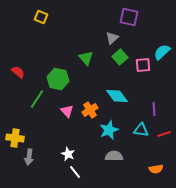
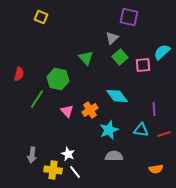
red semicircle: moved 1 px right, 2 px down; rotated 64 degrees clockwise
yellow cross: moved 38 px right, 32 px down
gray arrow: moved 3 px right, 2 px up
